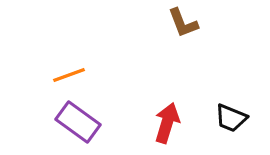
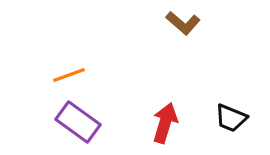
brown L-shape: rotated 28 degrees counterclockwise
red arrow: moved 2 px left
